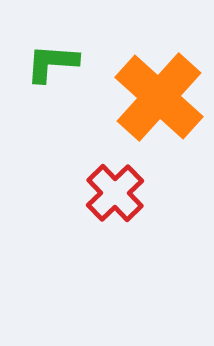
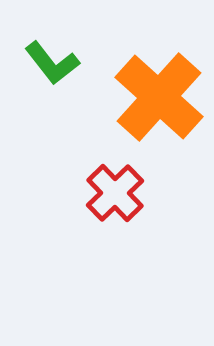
green L-shape: rotated 132 degrees counterclockwise
